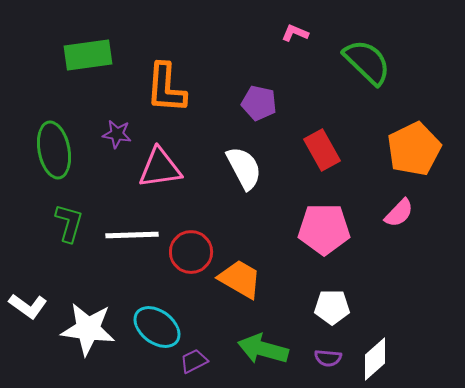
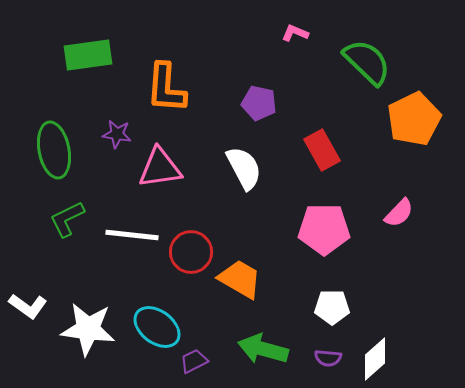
orange pentagon: moved 30 px up
green L-shape: moved 2 px left, 4 px up; rotated 132 degrees counterclockwise
white line: rotated 8 degrees clockwise
